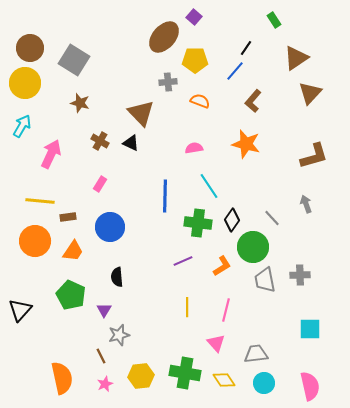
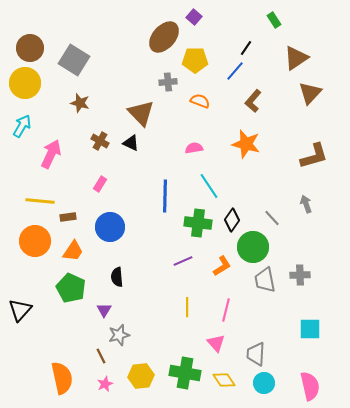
green pentagon at (71, 295): moved 7 px up
gray trapezoid at (256, 354): rotated 80 degrees counterclockwise
